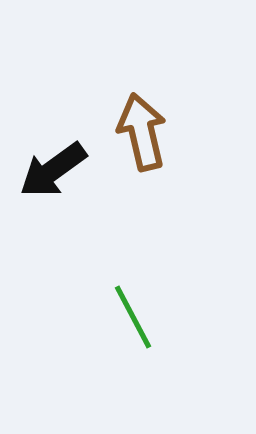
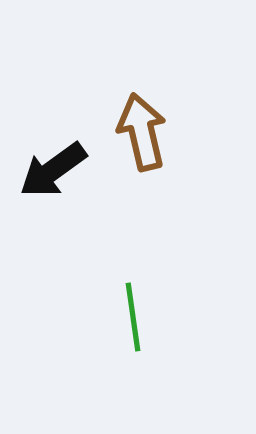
green line: rotated 20 degrees clockwise
